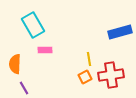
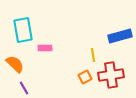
cyan rectangle: moved 10 px left, 5 px down; rotated 20 degrees clockwise
blue rectangle: moved 4 px down
pink rectangle: moved 2 px up
yellow line: moved 4 px right, 4 px up
orange semicircle: rotated 132 degrees clockwise
